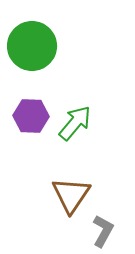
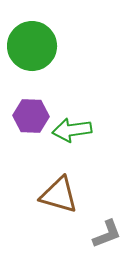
green arrow: moved 3 px left, 7 px down; rotated 138 degrees counterclockwise
brown triangle: moved 12 px left; rotated 48 degrees counterclockwise
gray L-shape: moved 4 px right, 3 px down; rotated 40 degrees clockwise
